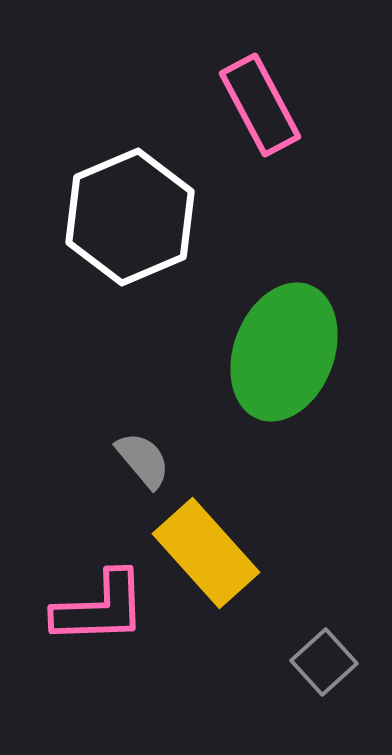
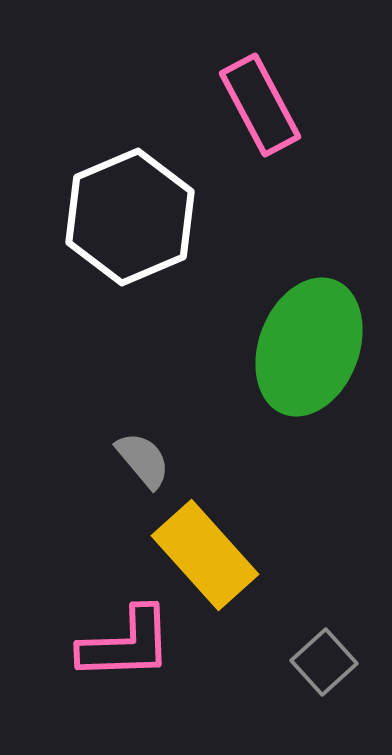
green ellipse: moved 25 px right, 5 px up
yellow rectangle: moved 1 px left, 2 px down
pink L-shape: moved 26 px right, 36 px down
